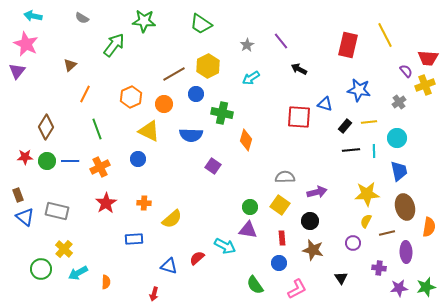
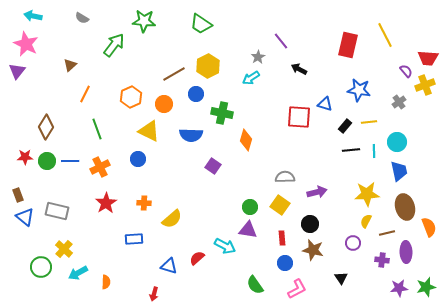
gray star at (247, 45): moved 11 px right, 12 px down
cyan circle at (397, 138): moved 4 px down
black circle at (310, 221): moved 3 px down
orange semicircle at (429, 227): rotated 30 degrees counterclockwise
blue circle at (279, 263): moved 6 px right
purple cross at (379, 268): moved 3 px right, 8 px up
green circle at (41, 269): moved 2 px up
